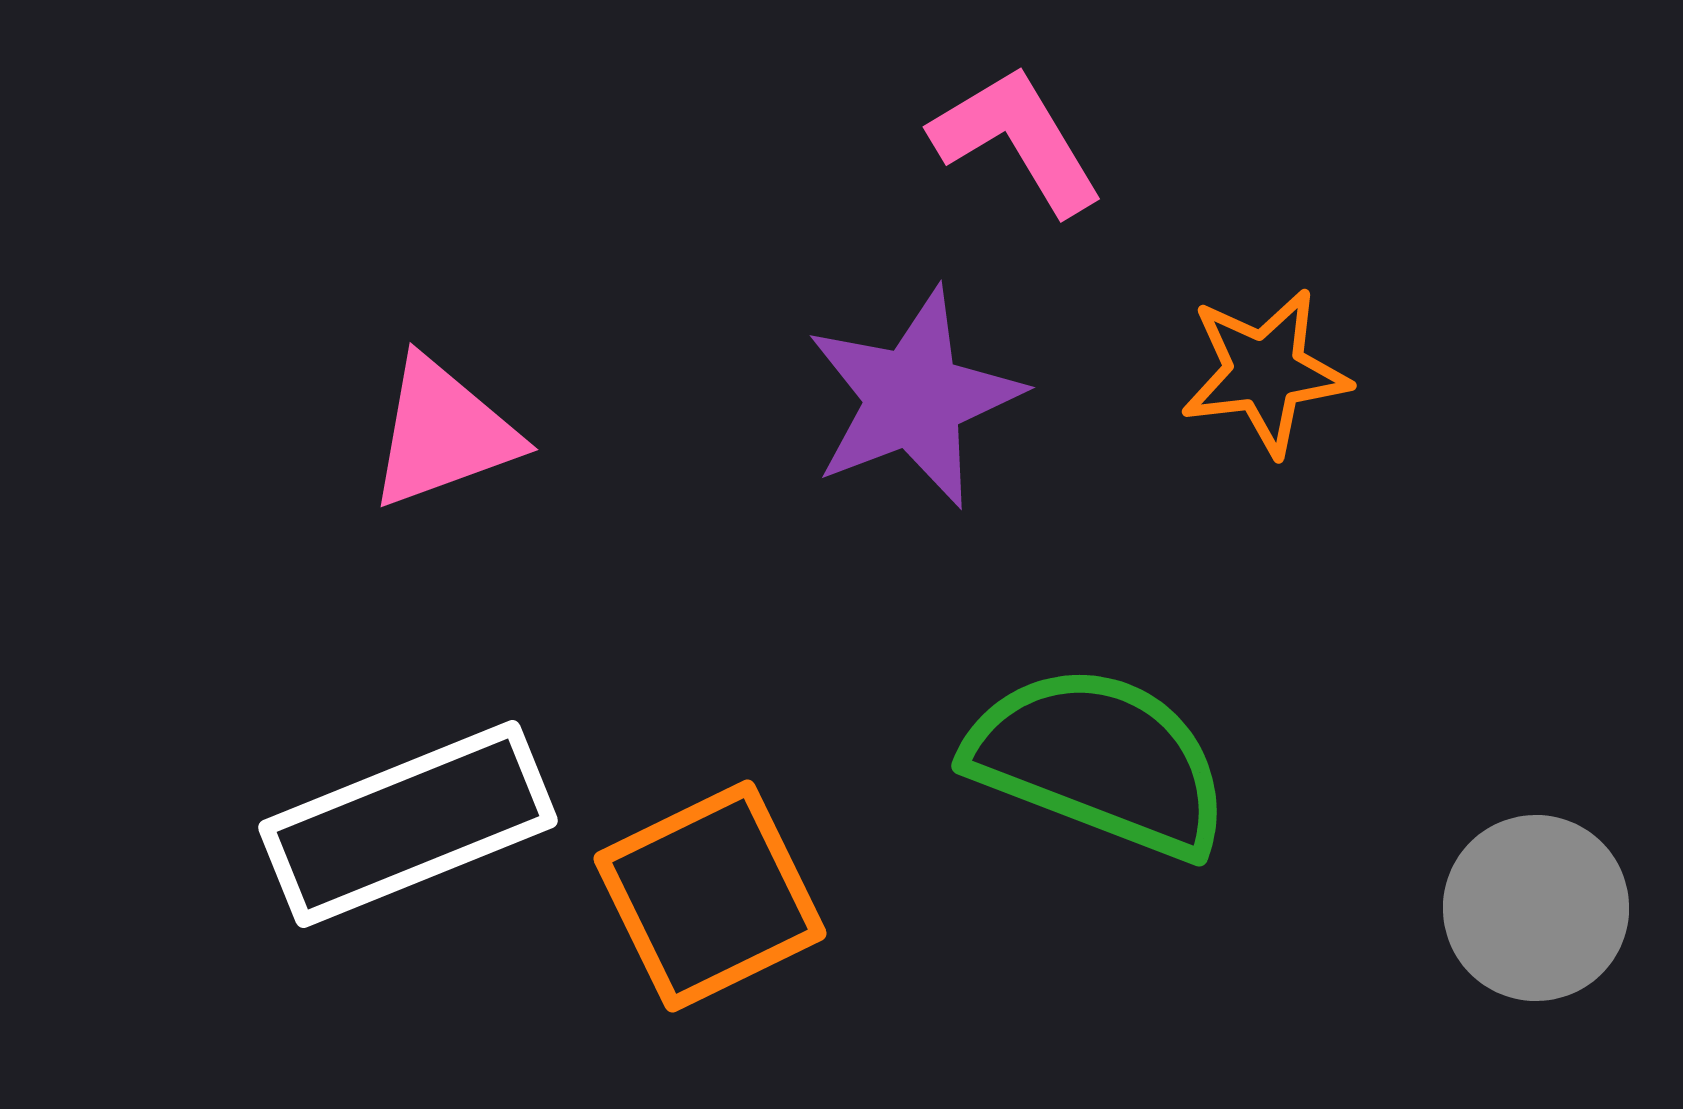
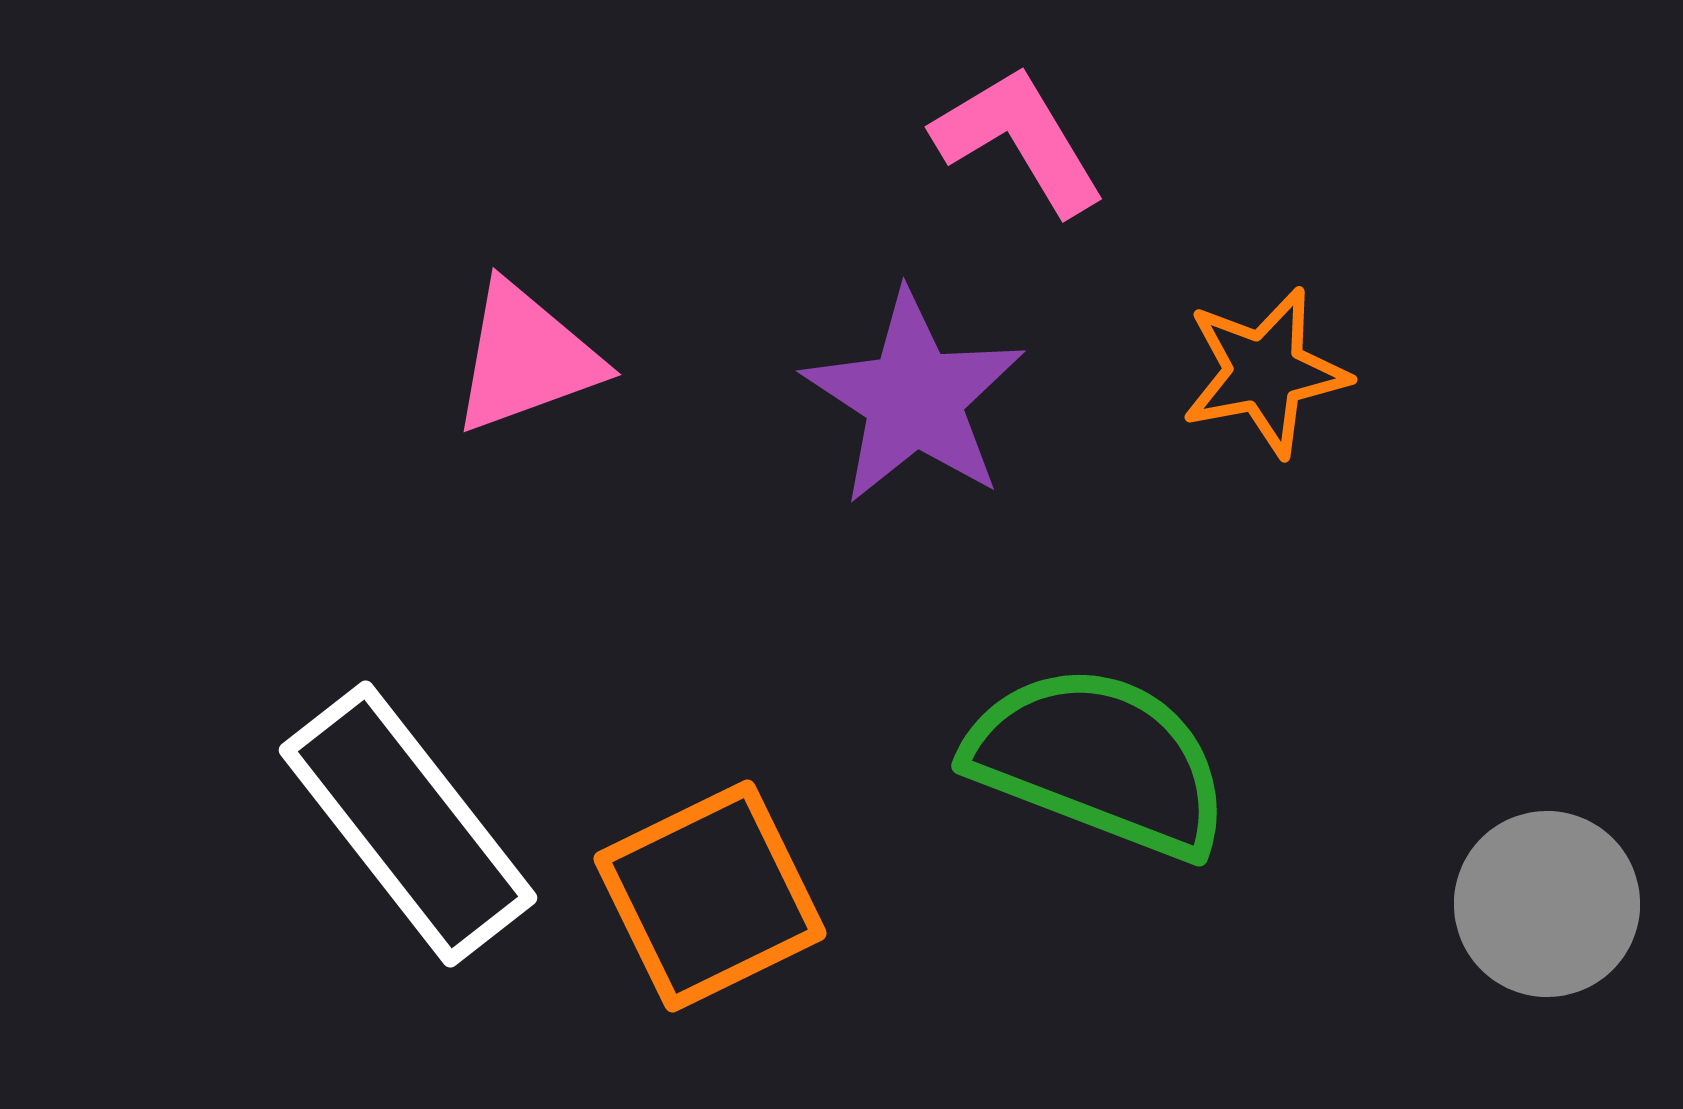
pink L-shape: moved 2 px right
orange star: rotated 4 degrees counterclockwise
purple star: rotated 18 degrees counterclockwise
pink triangle: moved 83 px right, 75 px up
white rectangle: rotated 74 degrees clockwise
gray circle: moved 11 px right, 4 px up
